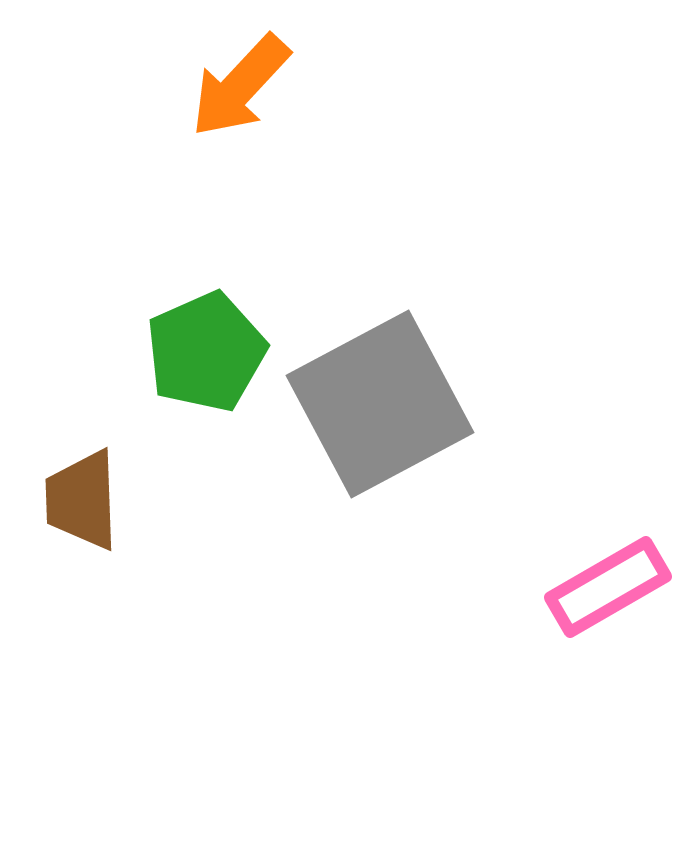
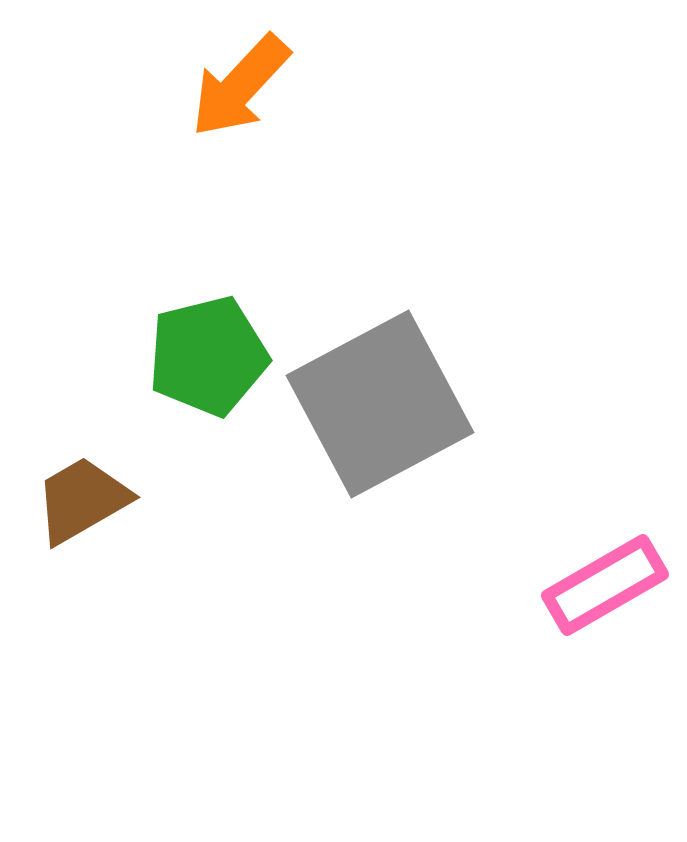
green pentagon: moved 2 px right, 4 px down; rotated 10 degrees clockwise
brown trapezoid: rotated 62 degrees clockwise
pink rectangle: moved 3 px left, 2 px up
